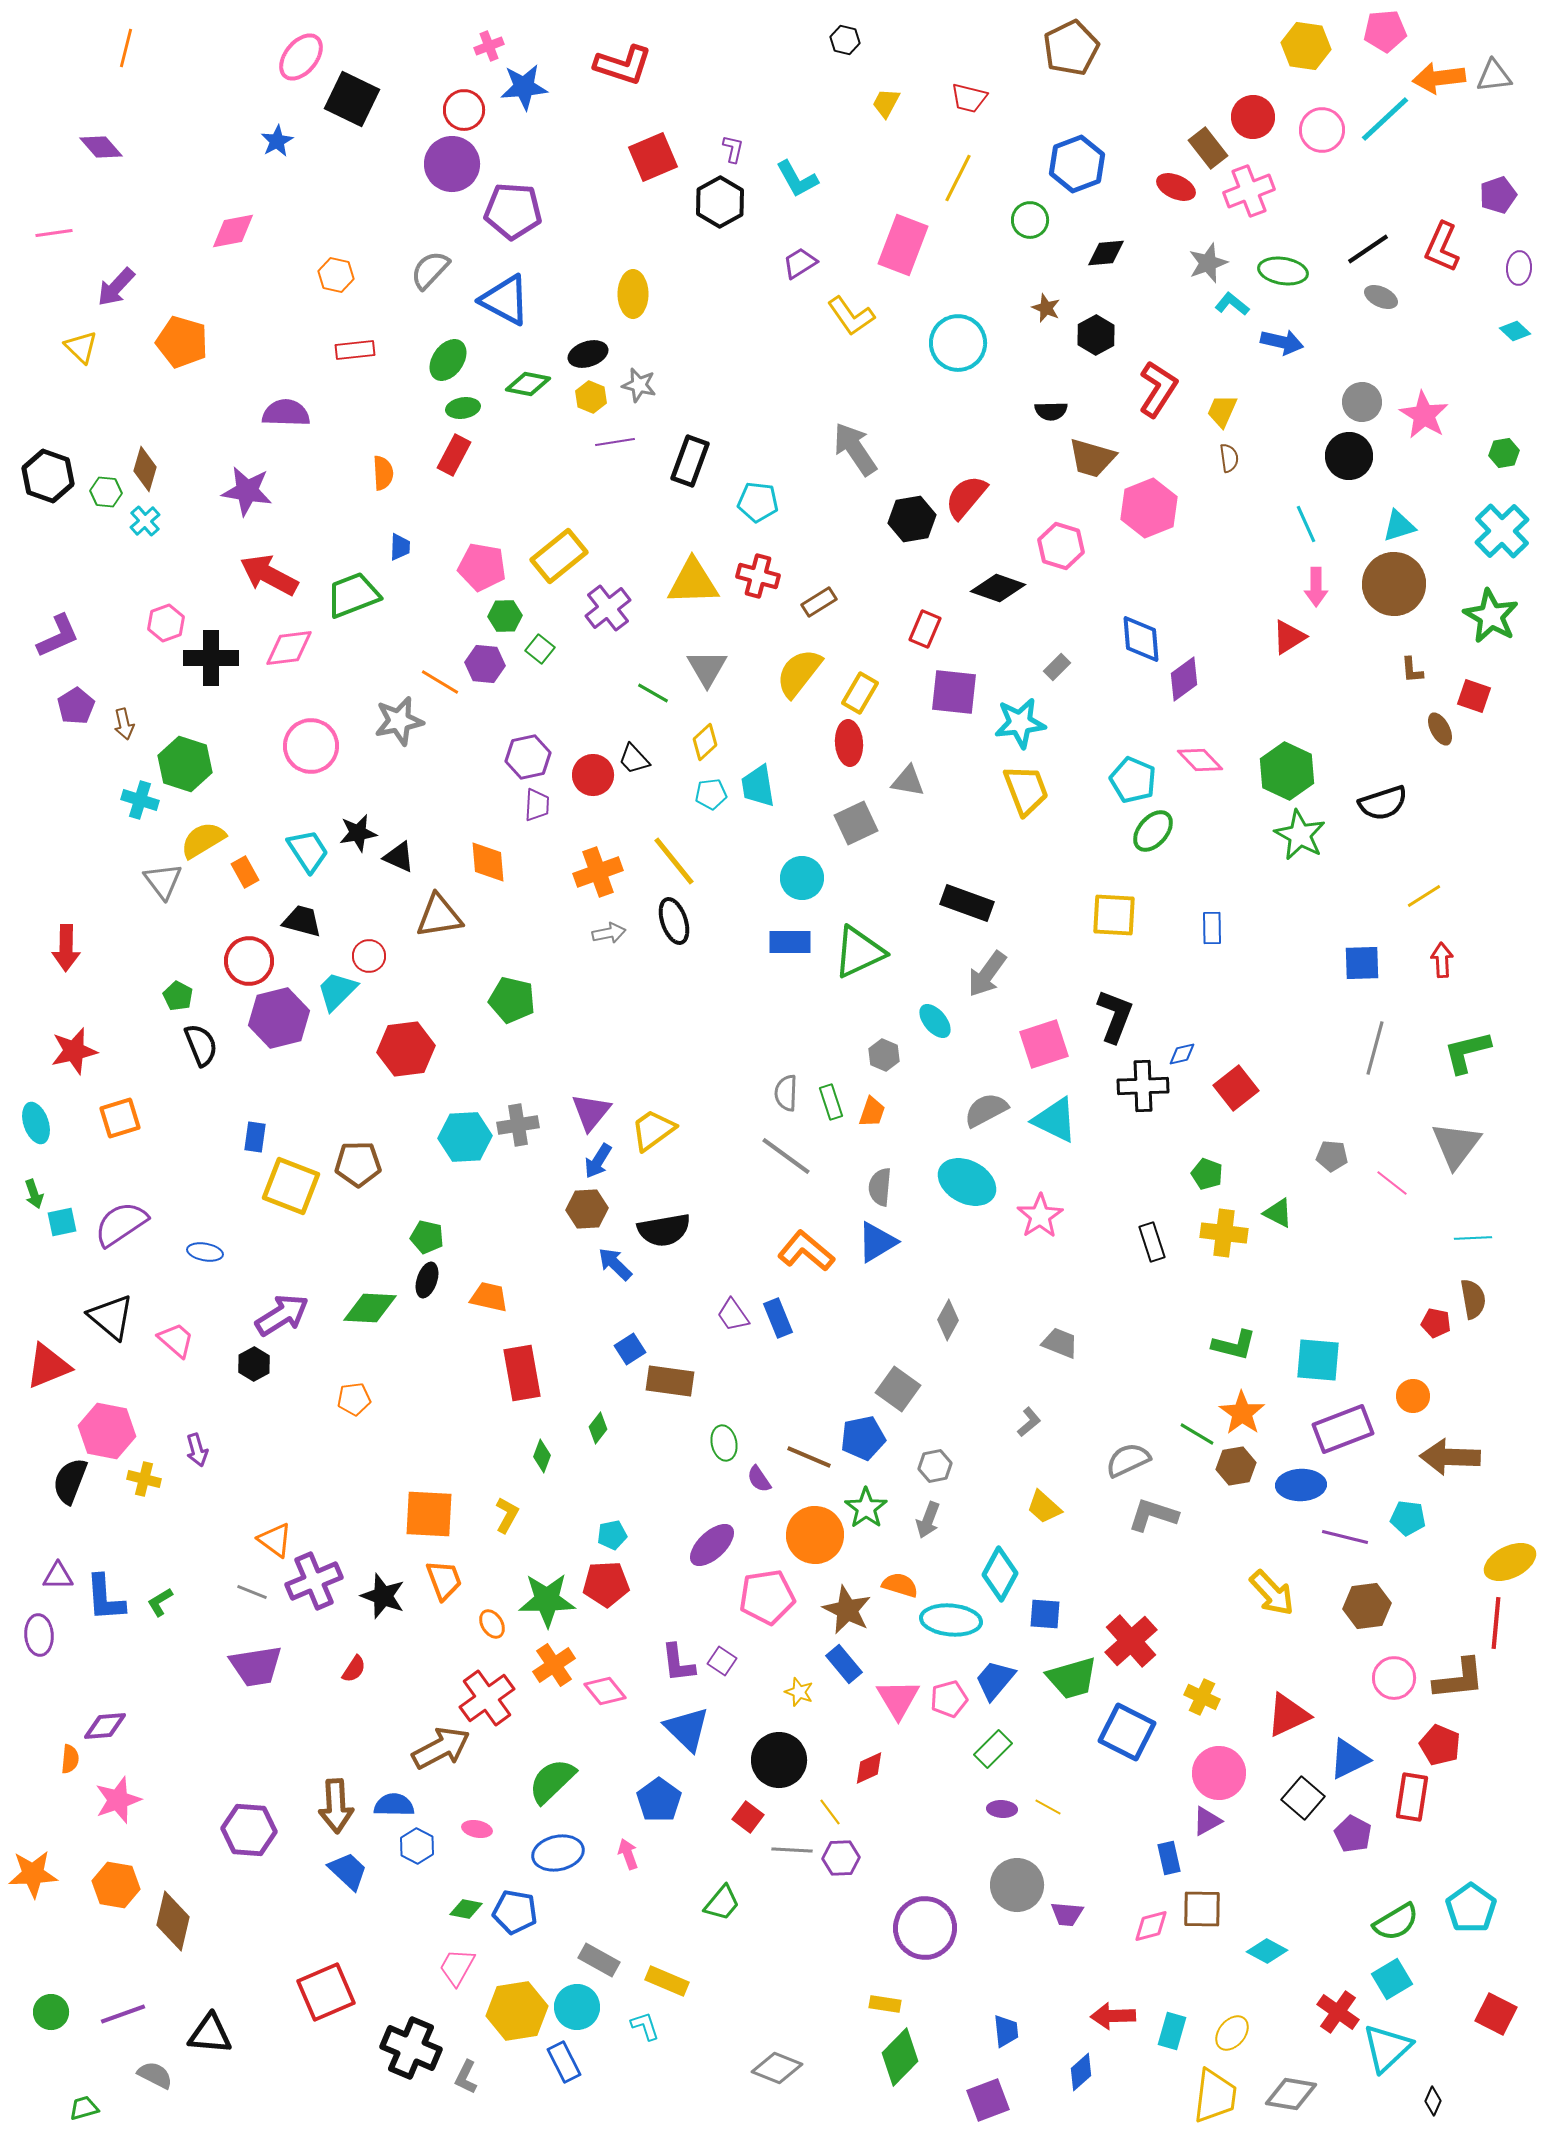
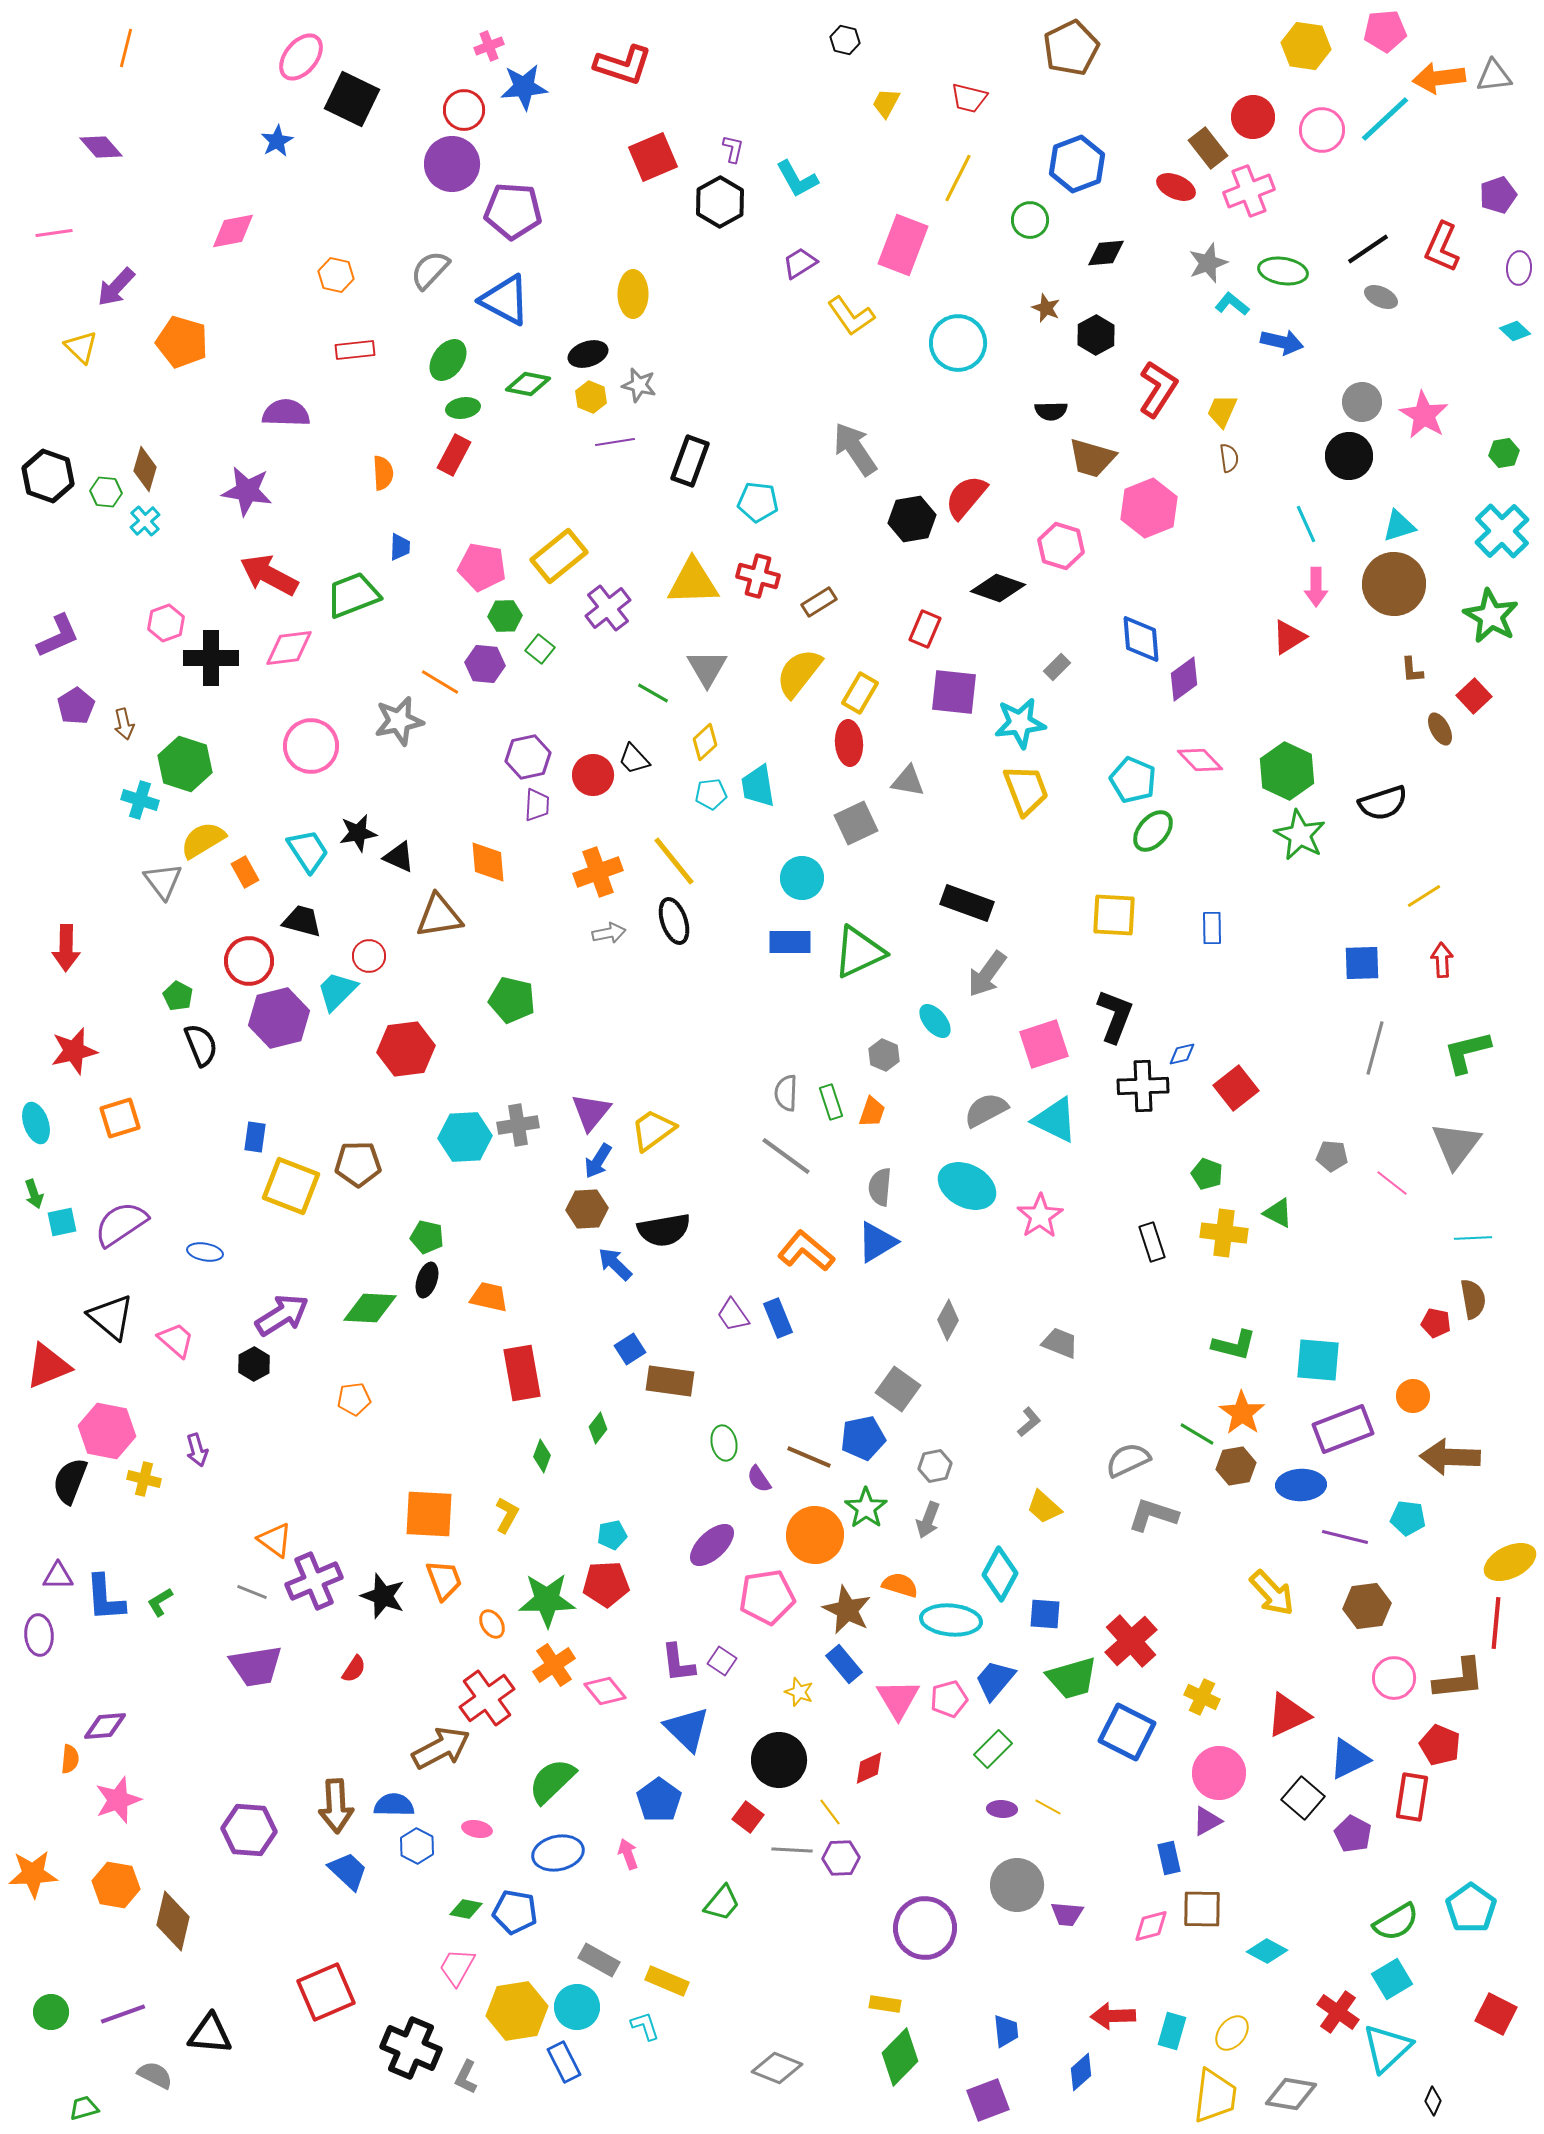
red square at (1474, 696): rotated 28 degrees clockwise
cyan ellipse at (967, 1182): moved 4 px down
